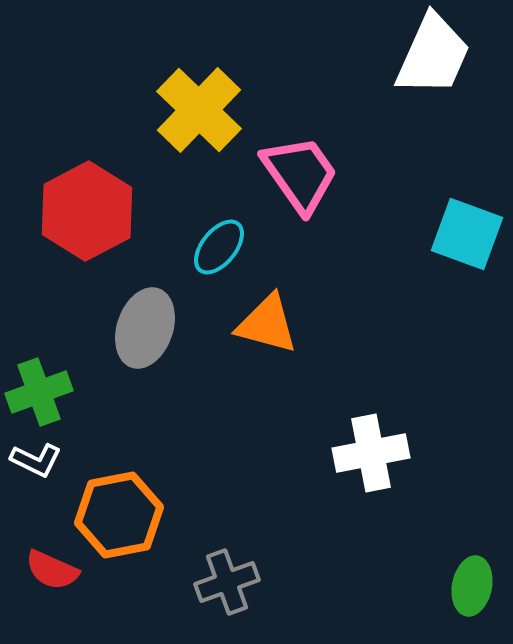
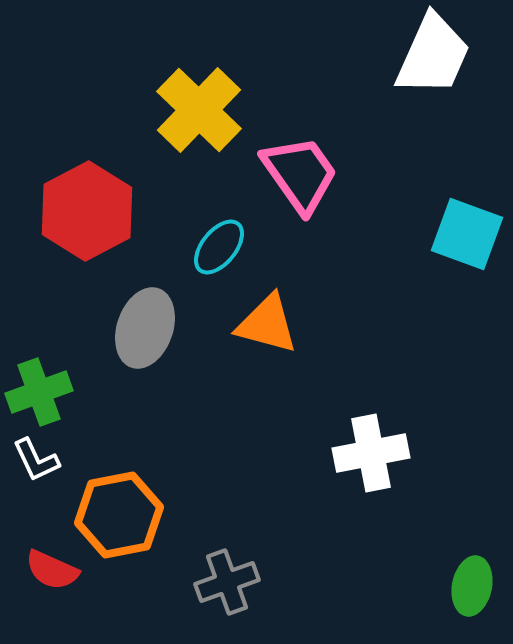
white L-shape: rotated 39 degrees clockwise
